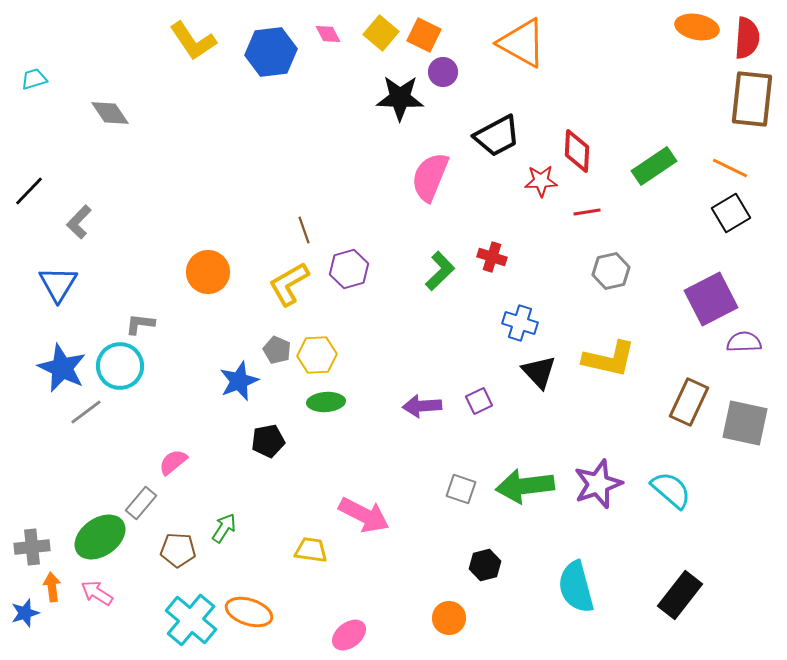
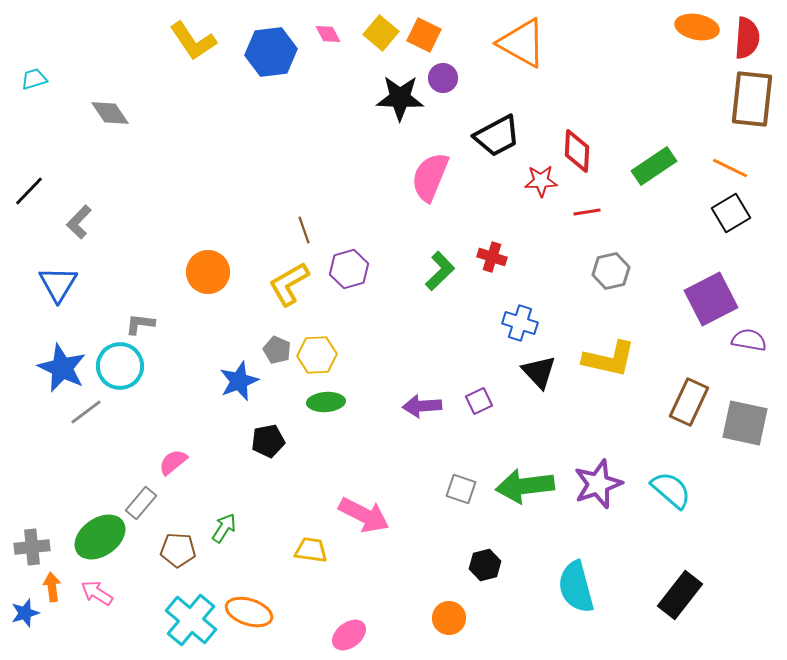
purple circle at (443, 72): moved 6 px down
purple semicircle at (744, 342): moved 5 px right, 2 px up; rotated 12 degrees clockwise
